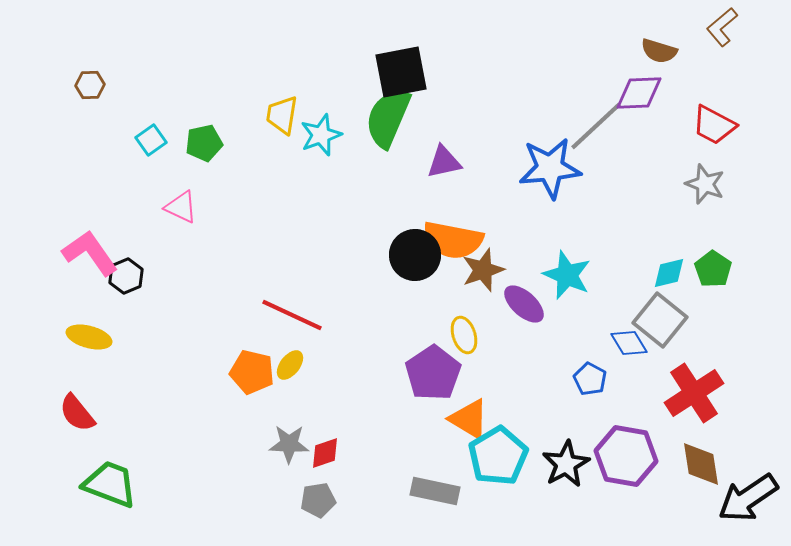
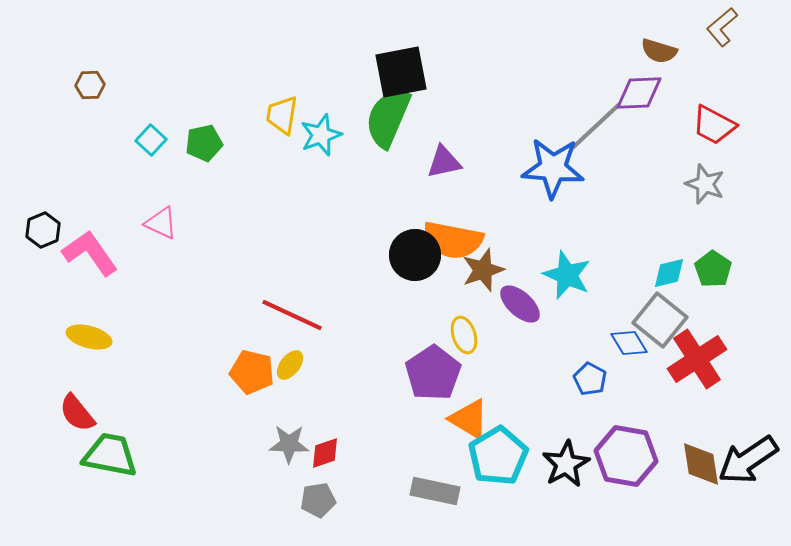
cyan square at (151, 140): rotated 12 degrees counterclockwise
blue star at (550, 168): moved 3 px right; rotated 10 degrees clockwise
pink triangle at (181, 207): moved 20 px left, 16 px down
black hexagon at (126, 276): moved 83 px left, 46 px up
purple ellipse at (524, 304): moved 4 px left
red cross at (694, 393): moved 3 px right, 34 px up
green trapezoid at (110, 484): moved 29 px up; rotated 10 degrees counterclockwise
black arrow at (748, 498): moved 38 px up
